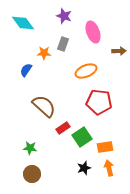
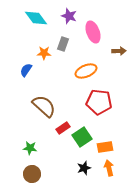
purple star: moved 5 px right
cyan diamond: moved 13 px right, 5 px up
